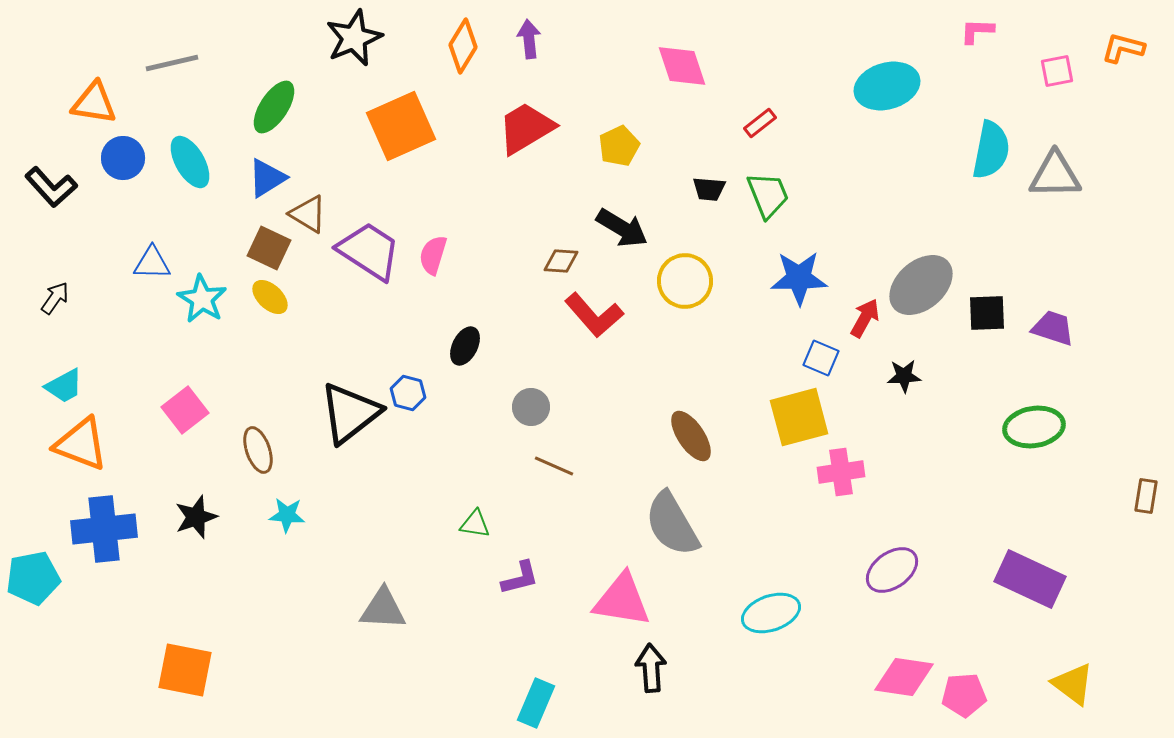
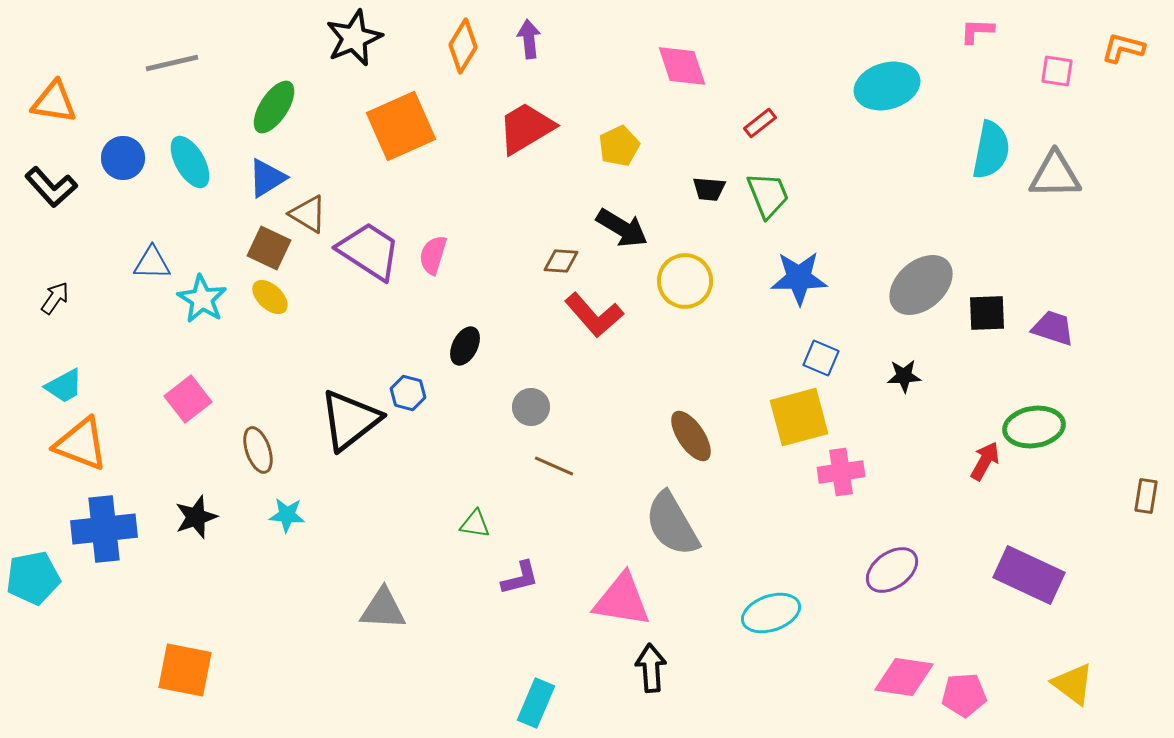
pink square at (1057, 71): rotated 20 degrees clockwise
orange triangle at (94, 103): moved 40 px left, 1 px up
red arrow at (865, 318): moved 120 px right, 143 px down
pink square at (185, 410): moved 3 px right, 11 px up
black triangle at (350, 413): moved 7 px down
purple rectangle at (1030, 579): moved 1 px left, 4 px up
